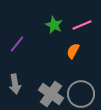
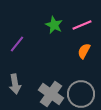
orange semicircle: moved 11 px right
